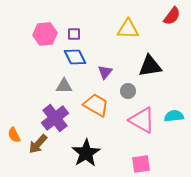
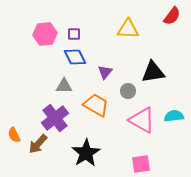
black triangle: moved 3 px right, 6 px down
